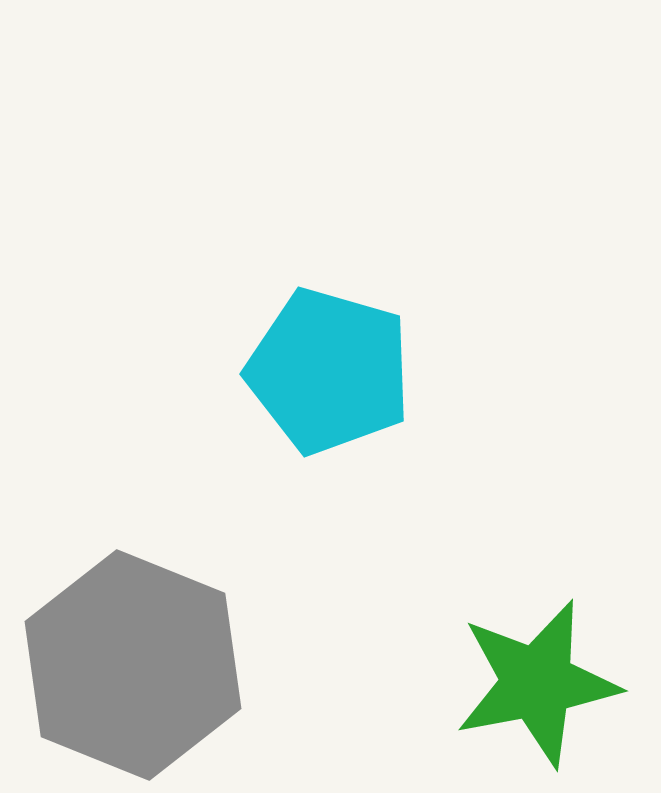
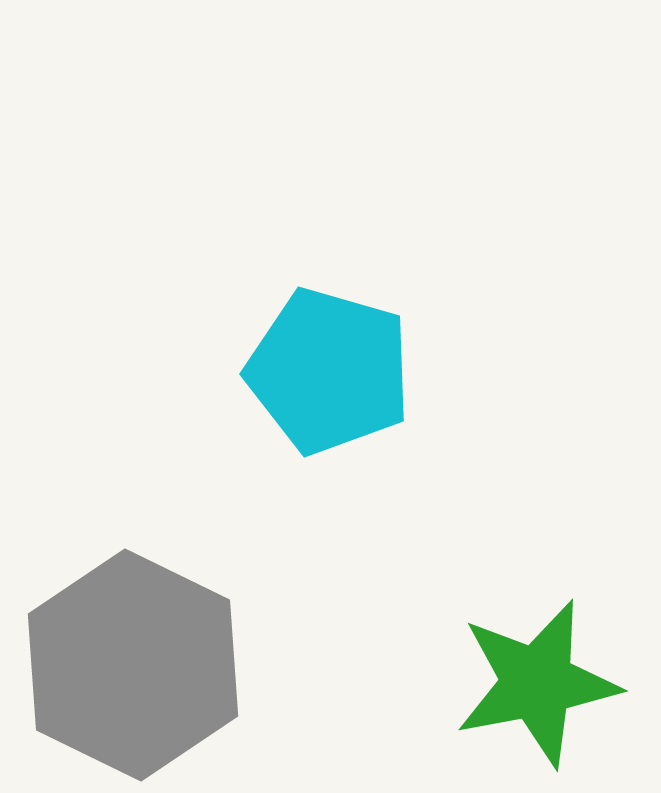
gray hexagon: rotated 4 degrees clockwise
